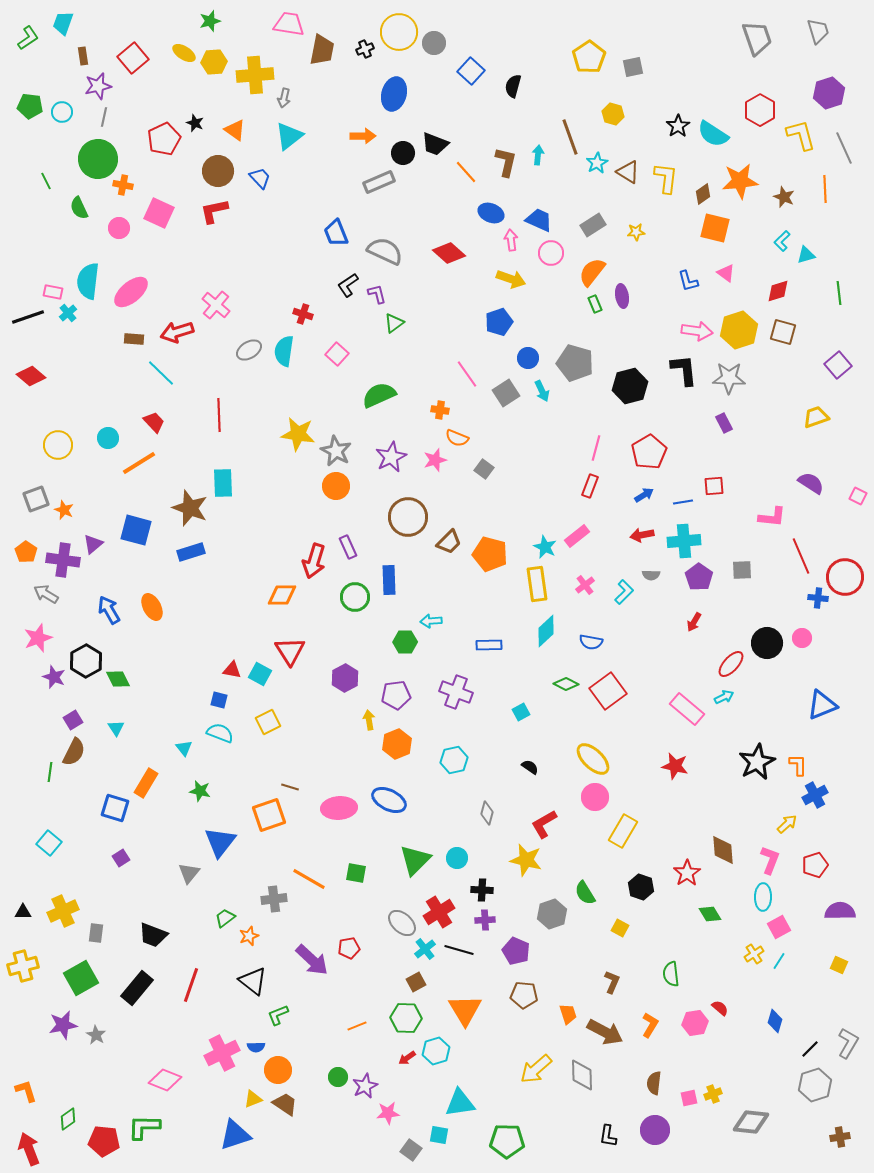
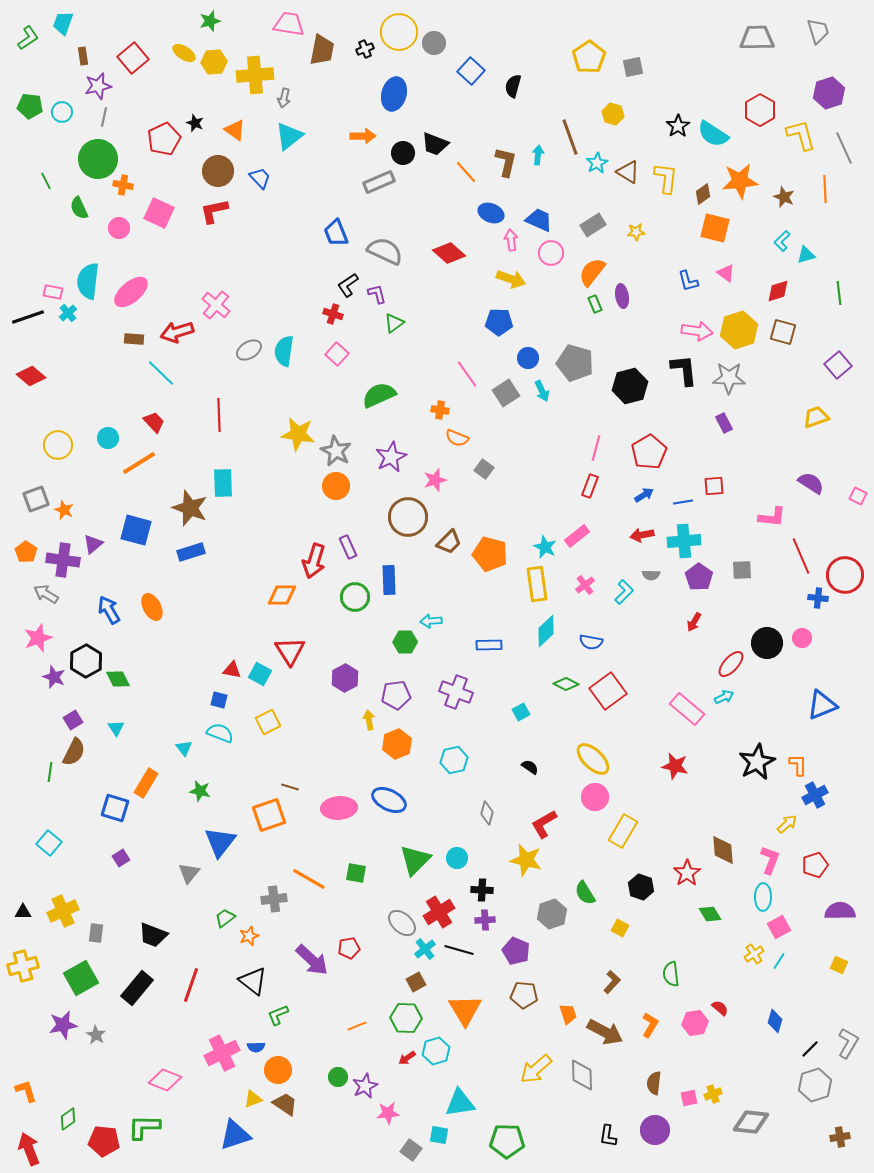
gray trapezoid at (757, 38): rotated 72 degrees counterclockwise
red cross at (303, 314): moved 30 px right
blue pentagon at (499, 322): rotated 20 degrees clockwise
pink star at (435, 460): moved 20 px down
red circle at (845, 577): moved 2 px up
brown L-shape at (612, 982): rotated 20 degrees clockwise
